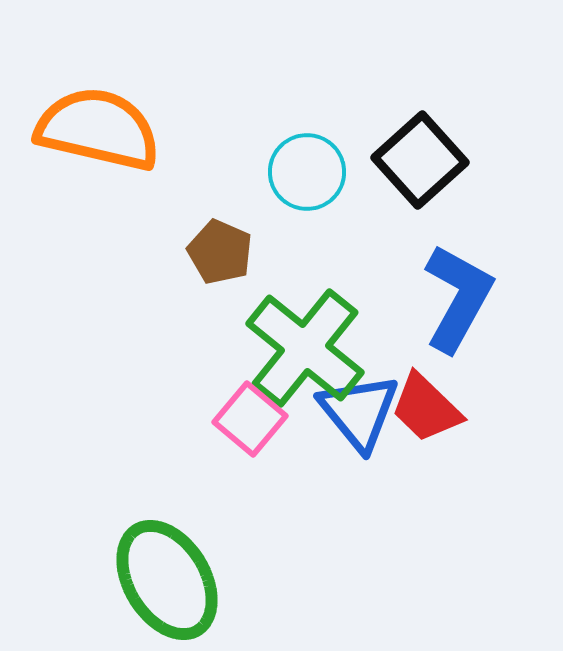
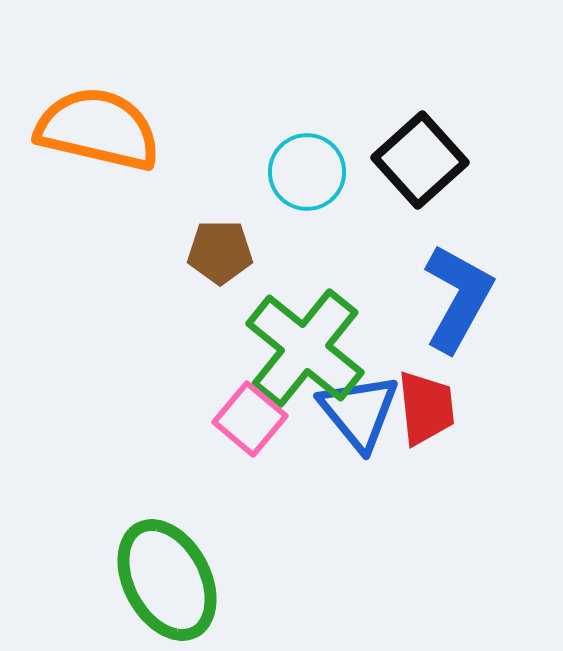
brown pentagon: rotated 24 degrees counterclockwise
red trapezoid: rotated 140 degrees counterclockwise
green ellipse: rotated 3 degrees clockwise
